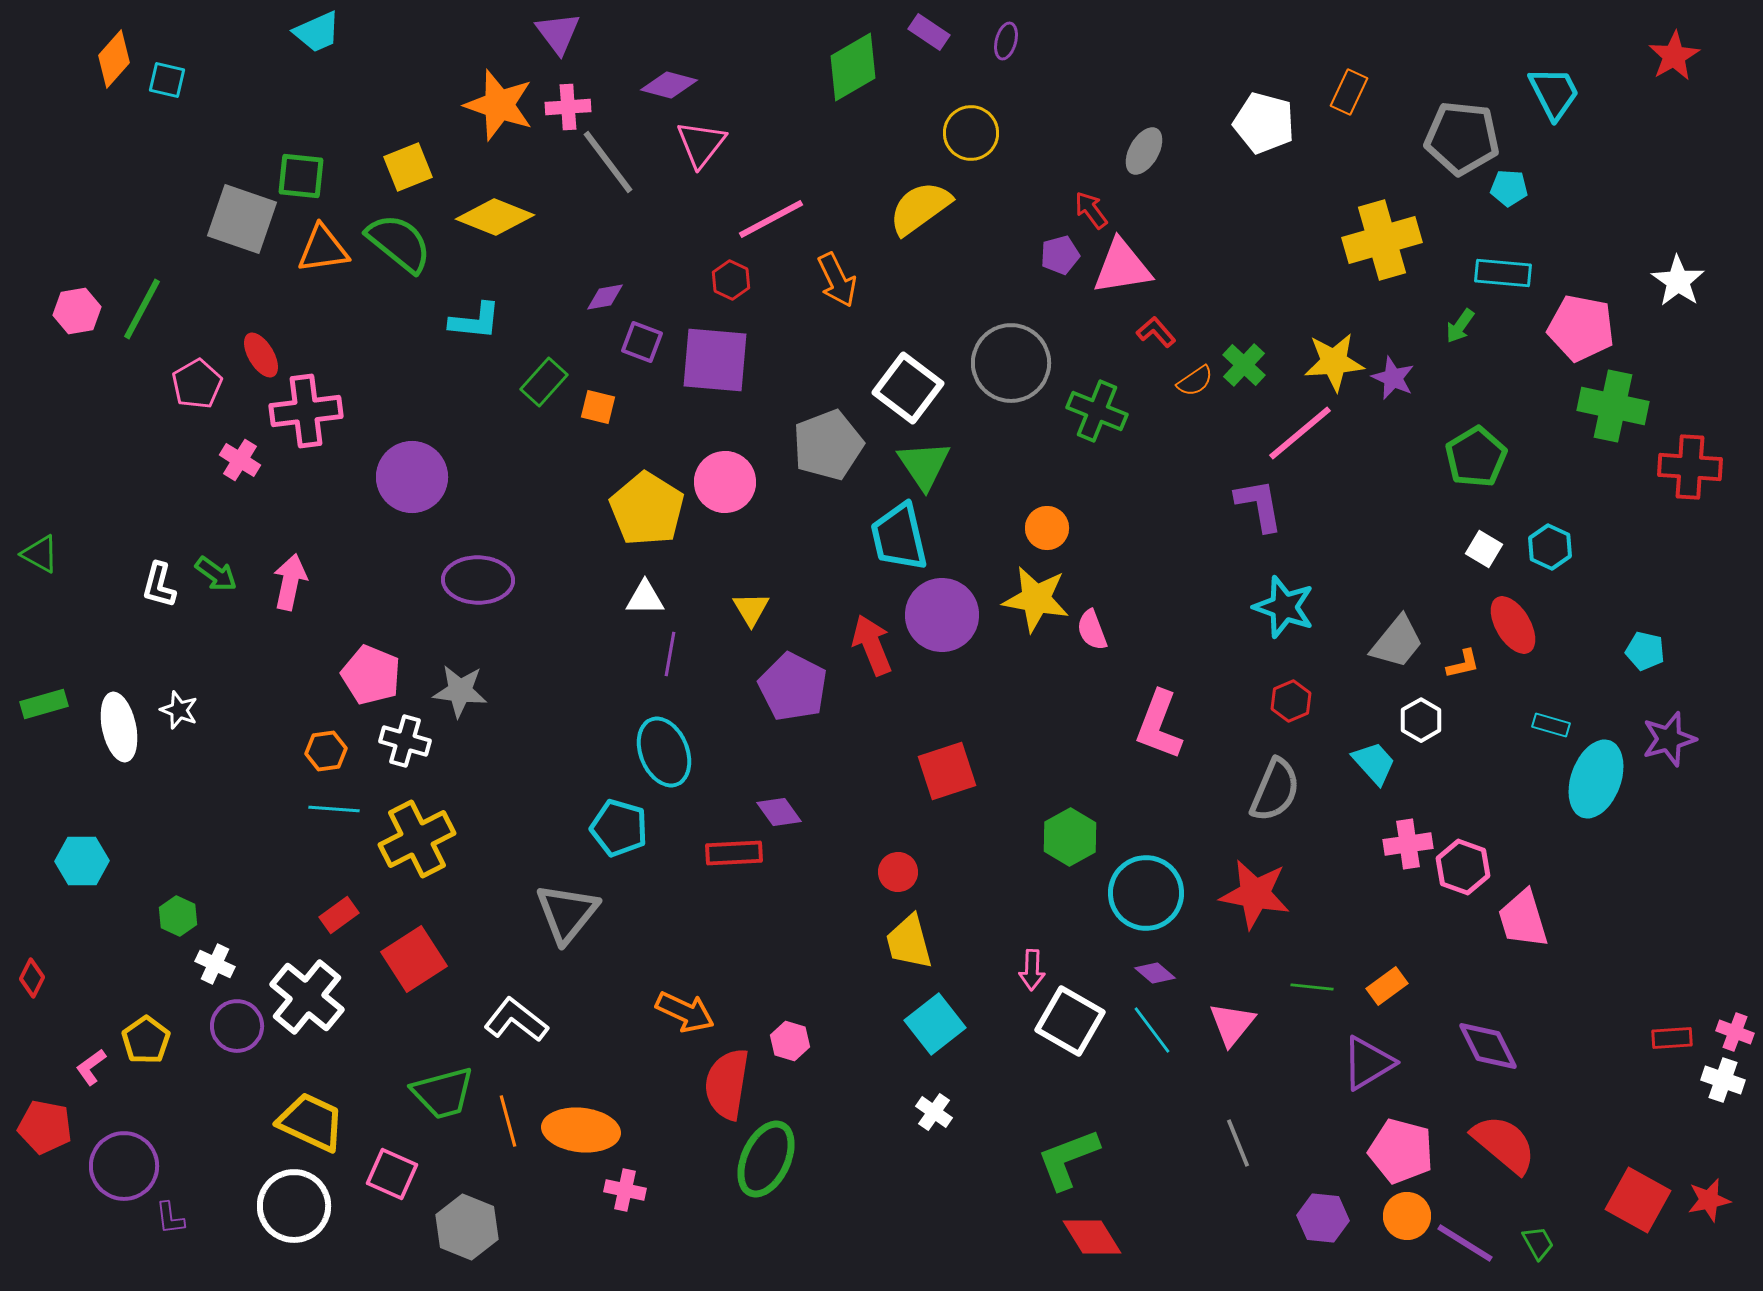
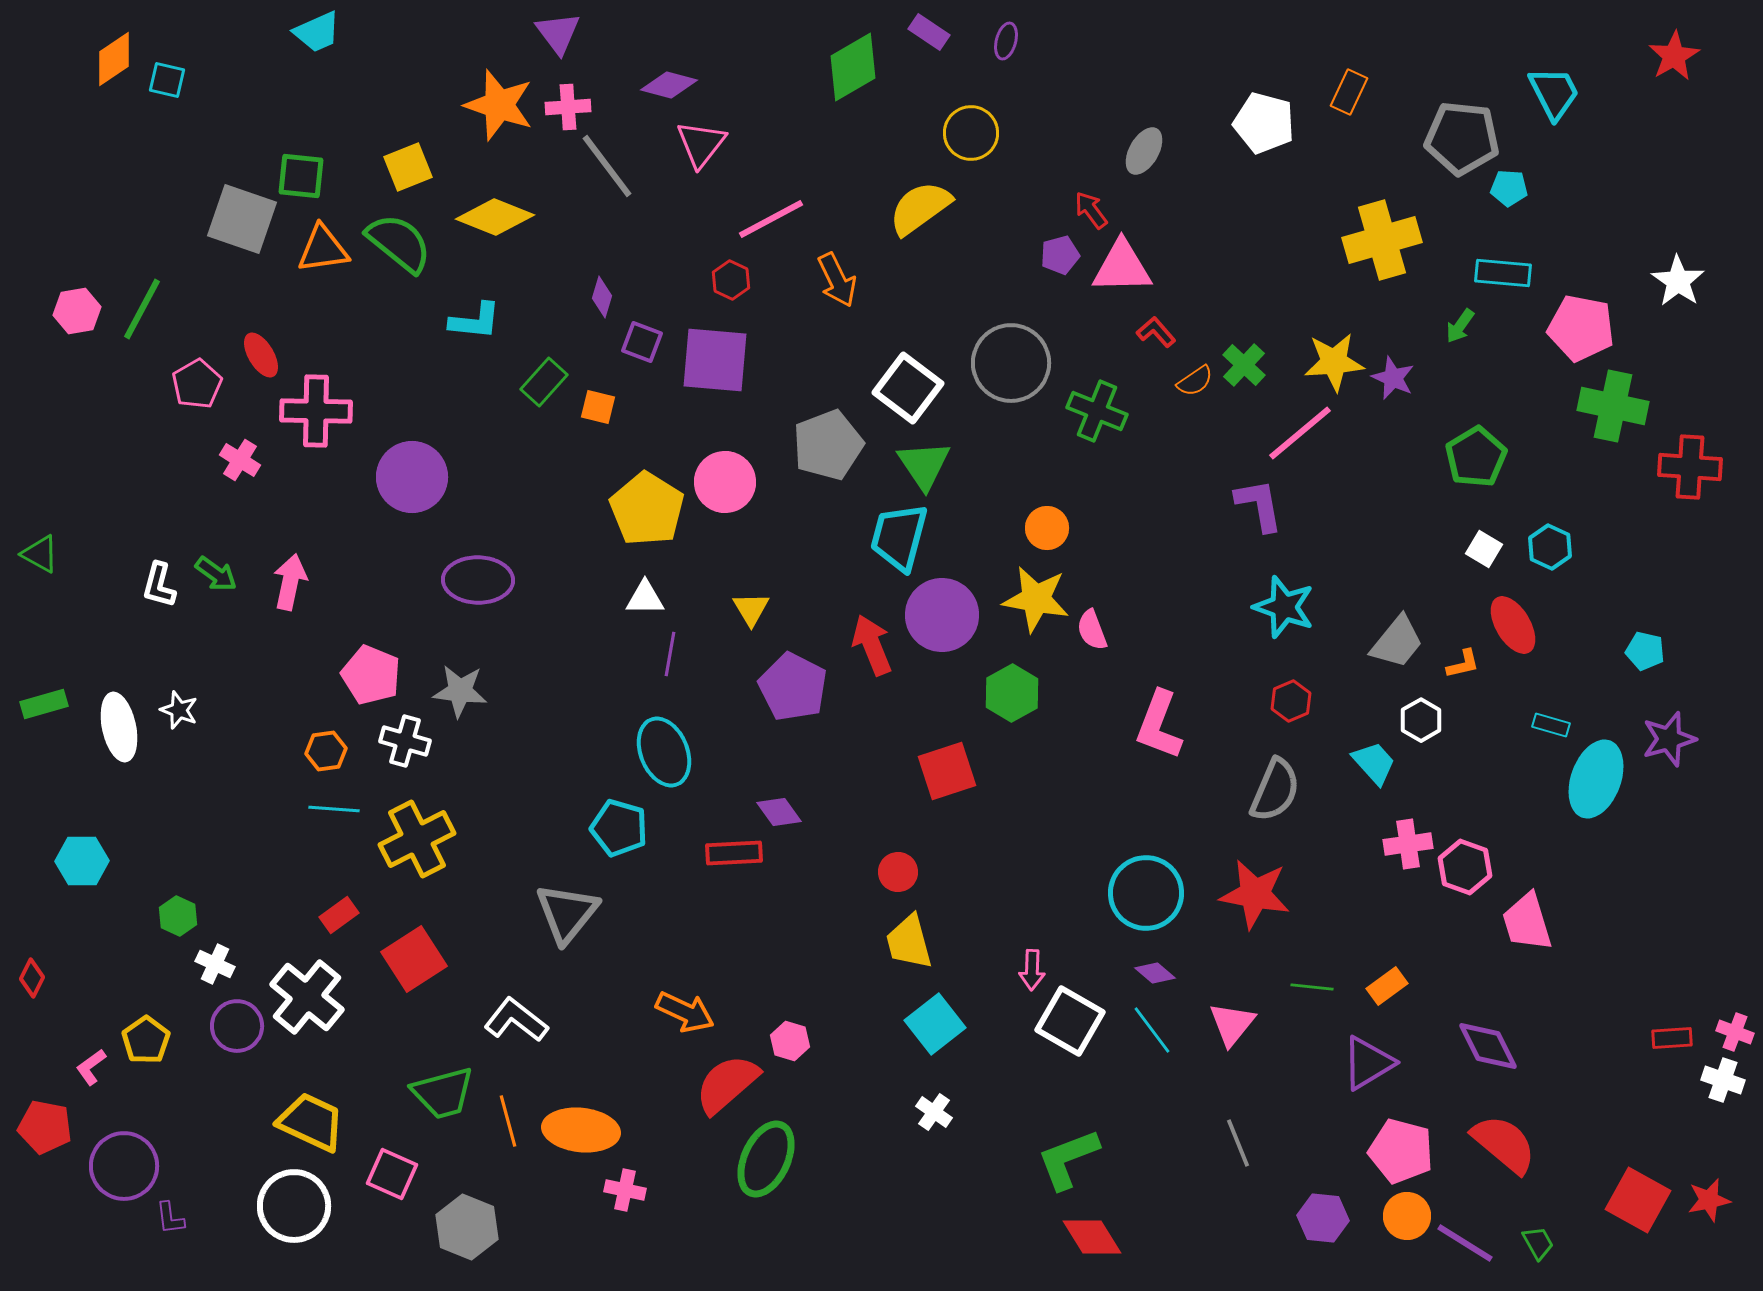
orange diamond at (114, 59): rotated 14 degrees clockwise
gray line at (608, 162): moved 1 px left, 4 px down
pink triangle at (1122, 267): rotated 8 degrees clockwise
purple diamond at (605, 297): moved 3 px left; rotated 63 degrees counterclockwise
pink cross at (306, 411): moved 10 px right; rotated 8 degrees clockwise
cyan trapezoid at (899, 537): rotated 28 degrees clockwise
green hexagon at (1070, 837): moved 58 px left, 144 px up
pink hexagon at (1463, 867): moved 2 px right
pink trapezoid at (1523, 919): moved 4 px right, 3 px down
red semicircle at (727, 1084): rotated 40 degrees clockwise
